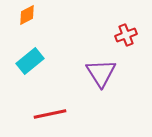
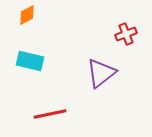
red cross: moved 1 px up
cyan rectangle: rotated 52 degrees clockwise
purple triangle: rotated 24 degrees clockwise
